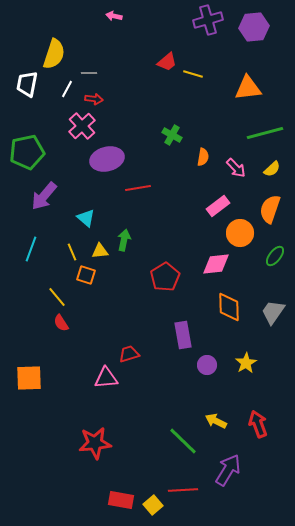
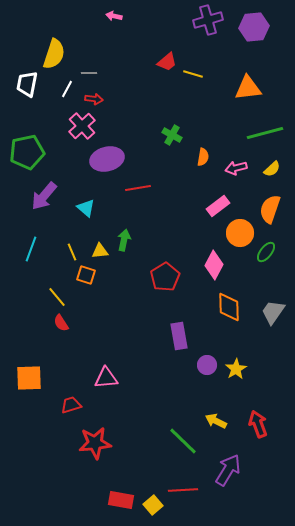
pink arrow at (236, 168): rotated 120 degrees clockwise
cyan triangle at (86, 218): moved 10 px up
green ellipse at (275, 256): moved 9 px left, 4 px up
pink diamond at (216, 264): moved 2 px left, 1 px down; rotated 56 degrees counterclockwise
purple rectangle at (183, 335): moved 4 px left, 1 px down
red trapezoid at (129, 354): moved 58 px left, 51 px down
yellow star at (246, 363): moved 10 px left, 6 px down
